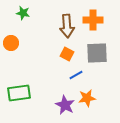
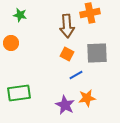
green star: moved 3 px left, 2 px down
orange cross: moved 3 px left, 7 px up; rotated 12 degrees counterclockwise
